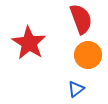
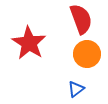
orange circle: moved 1 px left, 1 px up
